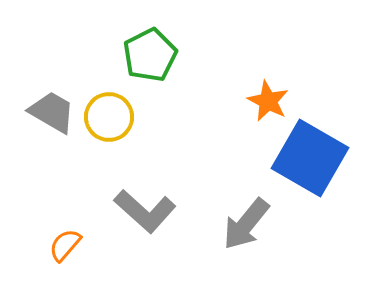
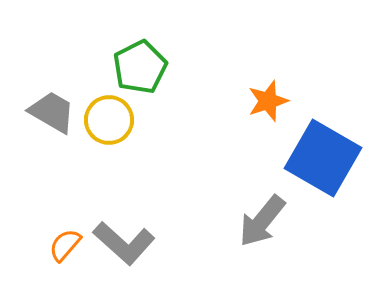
green pentagon: moved 10 px left, 12 px down
orange star: rotated 27 degrees clockwise
yellow circle: moved 3 px down
blue square: moved 13 px right
gray L-shape: moved 21 px left, 32 px down
gray arrow: moved 16 px right, 3 px up
